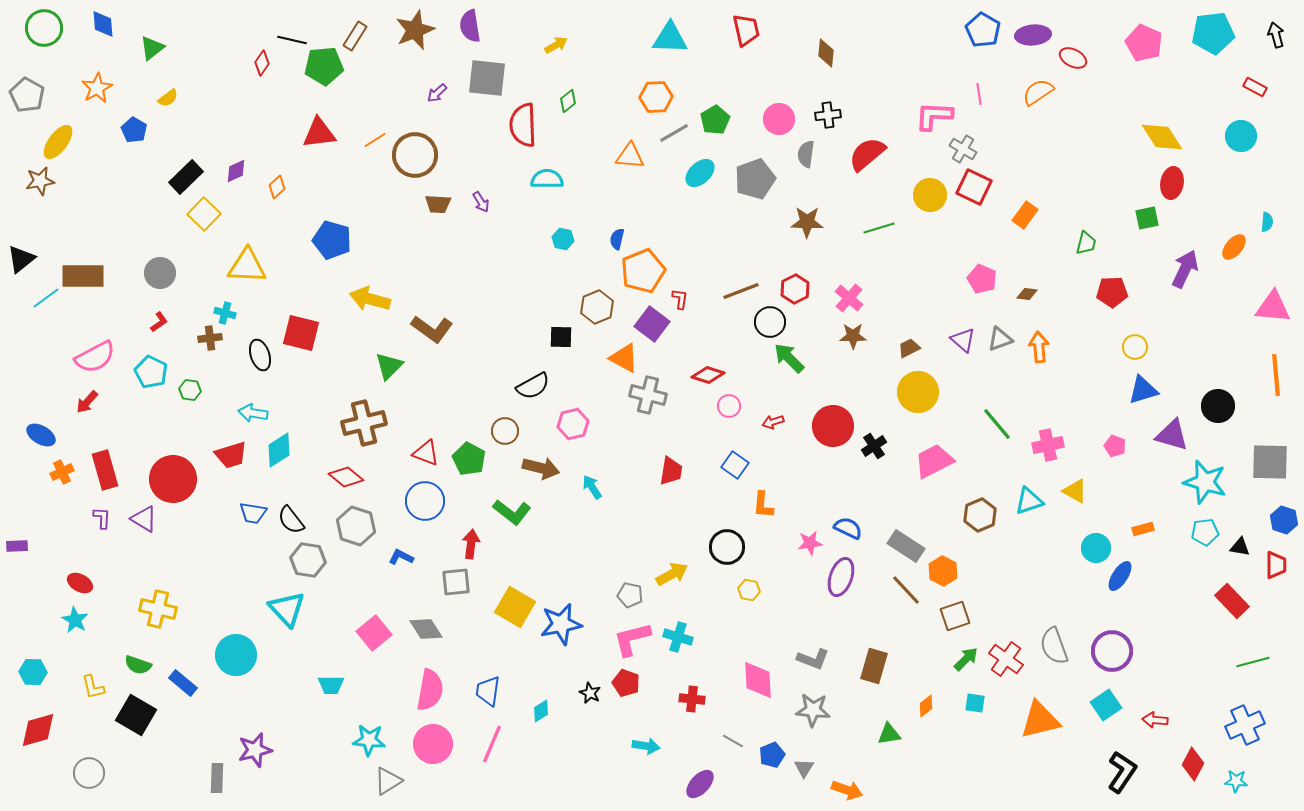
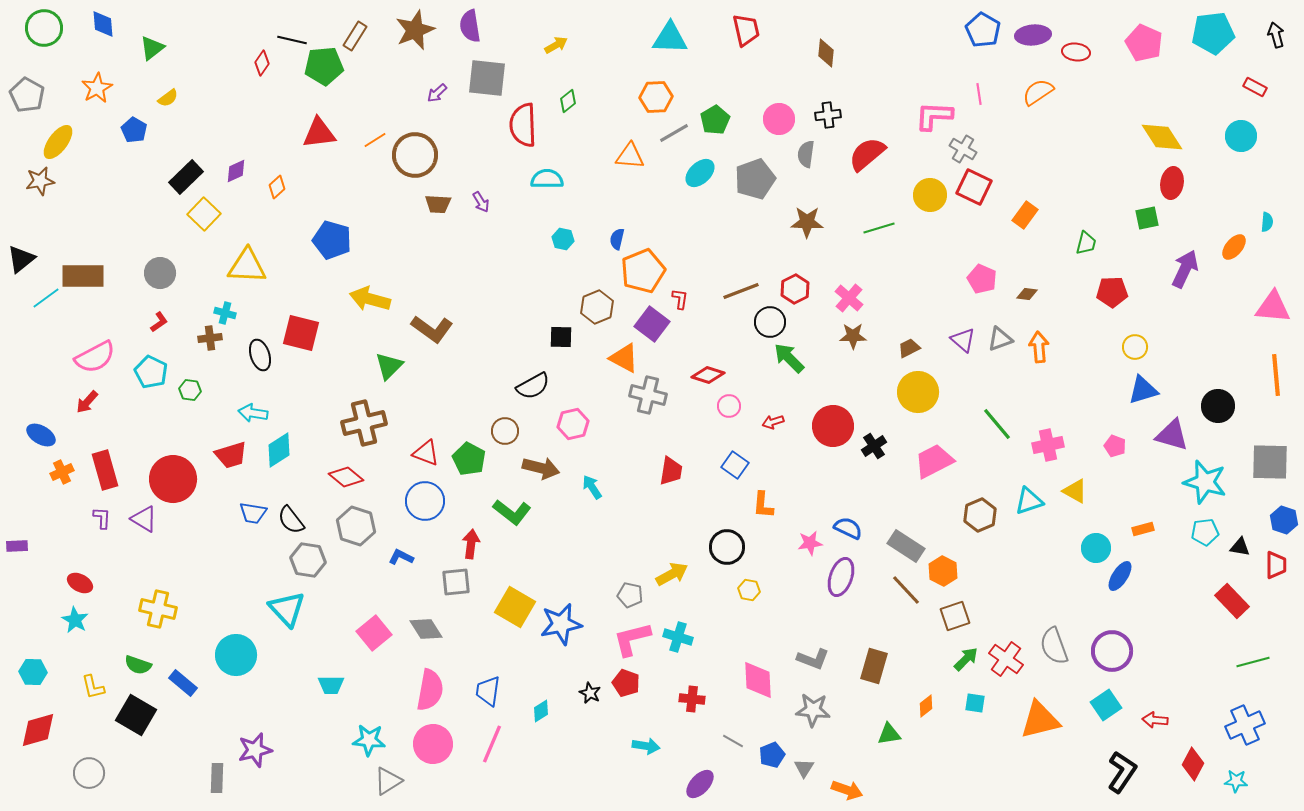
red ellipse at (1073, 58): moved 3 px right, 6 px up; rotated 20 degrees counterclockwise
